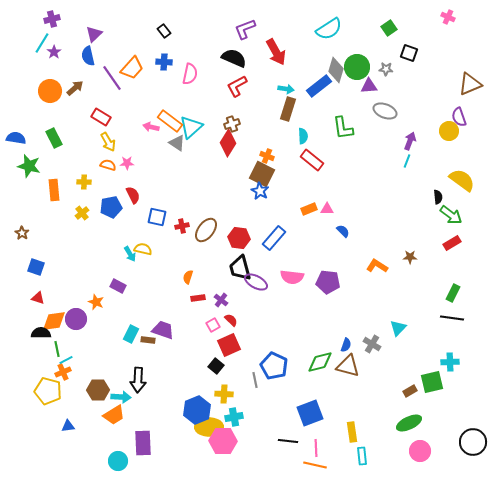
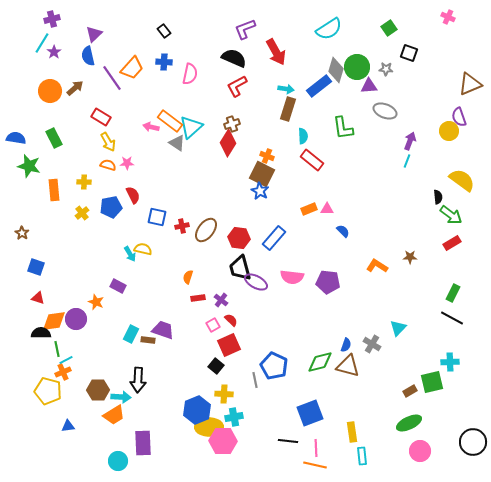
black line at (452, 318): rotated 20 degrees clockwise
